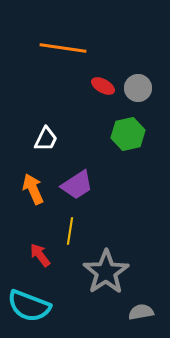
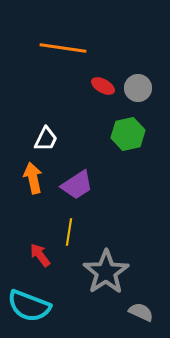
orange arrow: moved 11 px up; rotated 12 degrees clockwise
yellow line: moved 1 px left, 1 px down
gray semicircle: rotated 35 degrees clockwise
